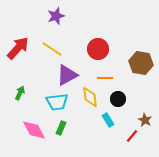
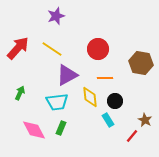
black circle: moved 3 px left, 2 px down
